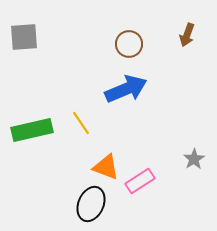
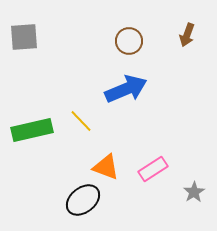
brown circle: moved 3 px up
yellow line: moved 2 px up; rotated 10 degrees counterclockwise
gray star: moved 33 px down
pink rectangle: moved 13 px right, 12 px up
black ellipse: moved 8 px left, 4 px up; rotated 28 degrees clockwise
